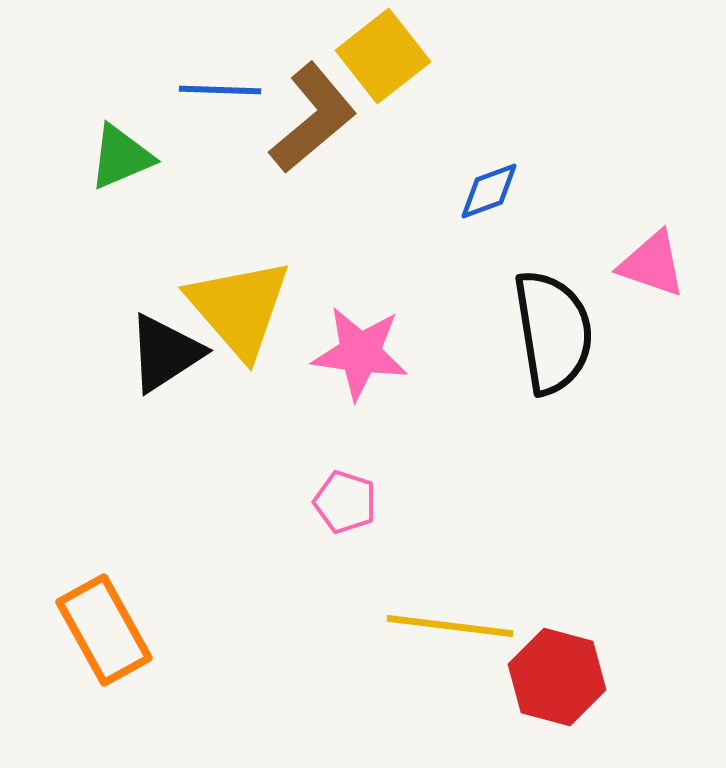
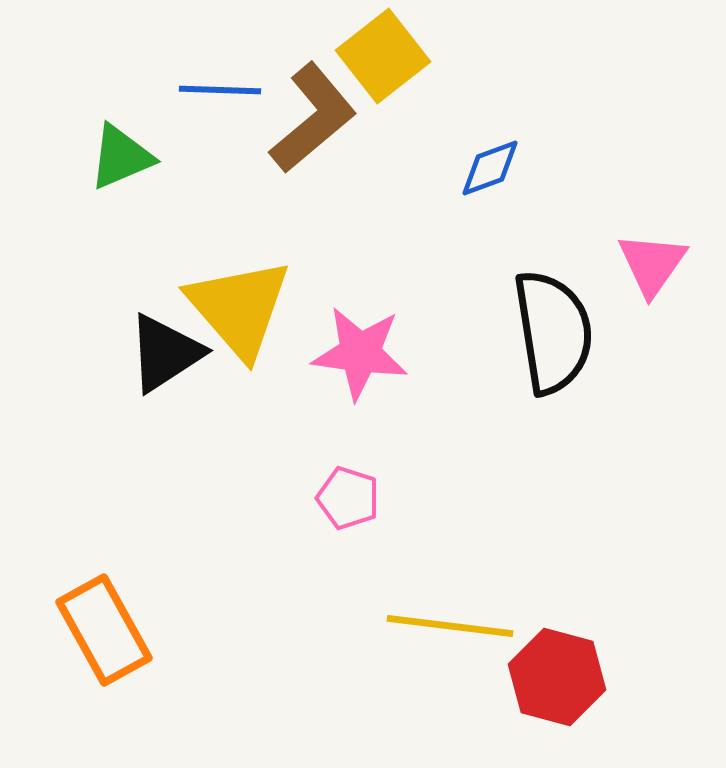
blue diamond: moved 1 px right, 23 px up
pink triangle: rotated 46 degrees clockwise
pink pentagon: moved 3 px right, 4 px up
